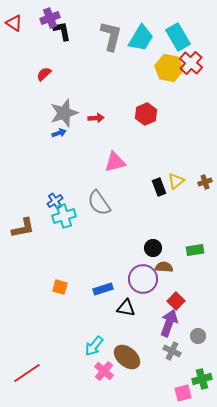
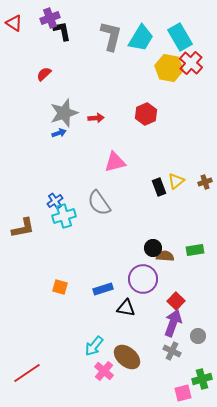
cyan rectangle: moved 2 px right
brown semicircle: moved 1 px right, 11 px up
purple arrow: moved 4 px right
